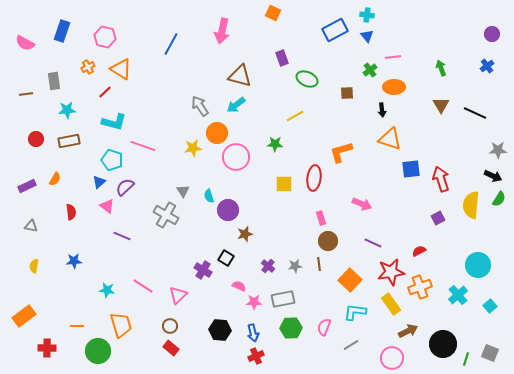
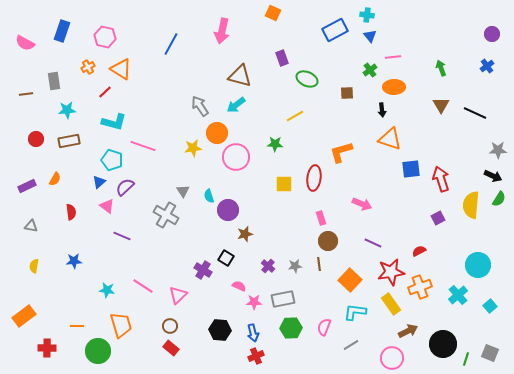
blue triangle at (367, 36): moved 3 px right
